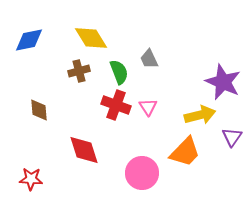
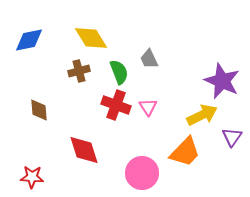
purple star: moved 1 px left, 1 px up
yellow arrow: moved 2 px right; rotated 12 degrees counterclockwise
red star: moved 1 px right, 2 px up
